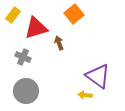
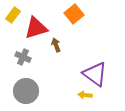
brown arrow: moved 3 px left, 2 px down
purple triangle: moved 3 px left, 2 px up
